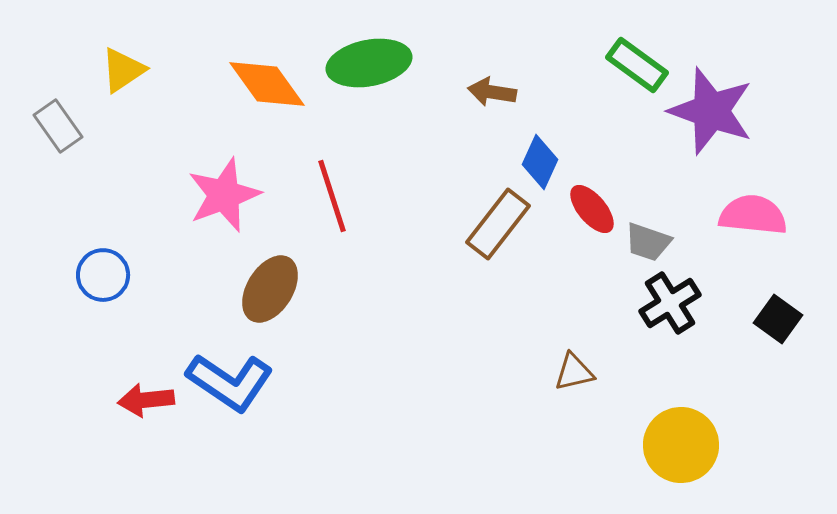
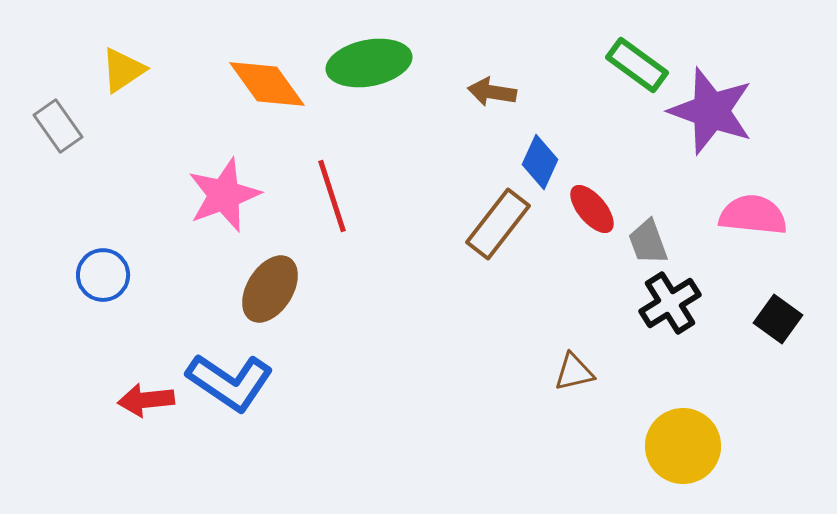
gray trapezoid: rotated 51 degrees clockwise
yellow circle: moved 2 px right, 1 px down
